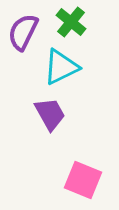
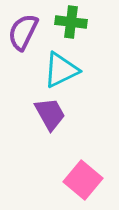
green cross: rotated 32 degrees counterclockwise
cyan triangle: moved 3 px down
pink square: rotated 18 degrees clockwise
